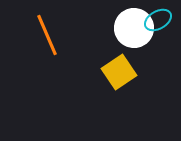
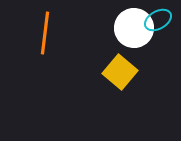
orange line: moved 2 px left, 2 px up; rotated 30 degrees clockwise
yellow square: moved 1 px right; rotated 16 degrees counterclockwise
